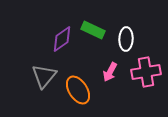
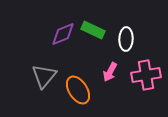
purple diamond: moved 1 px right, 5 px up; rotated 12 degrees clockwise
pink cross: moved 3 px down
